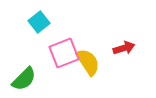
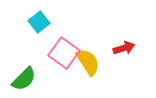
pink square: rotated 32 degrees counterclockwise
